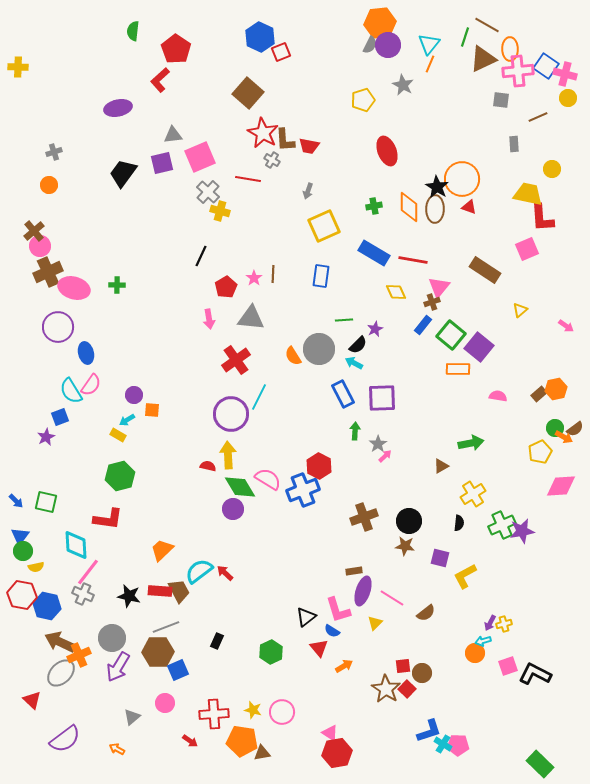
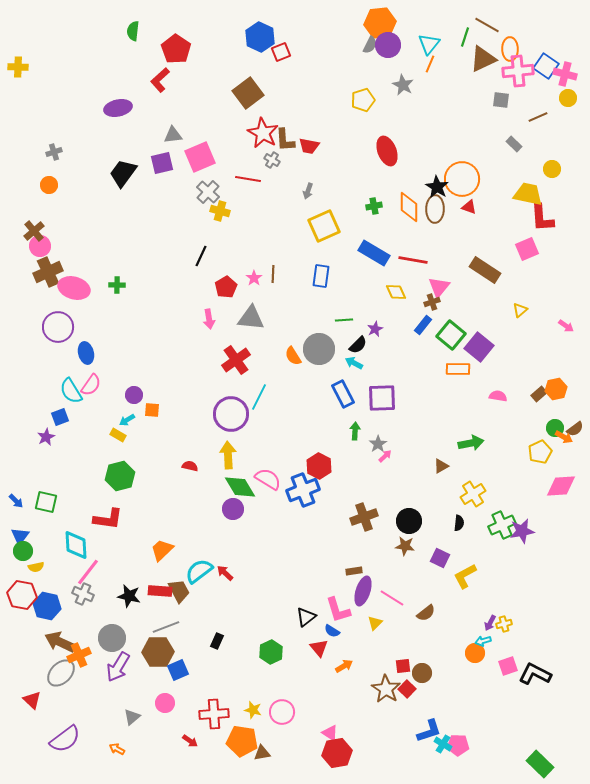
brown square at (248, 93): rotated 12 degrees clockwise
gray rectangle at (514, 144): rotated 42 degrees counterclockwise
red semicircle at (208, 466): moved 18 px left
purple square at (440, 558): rotated 12 degrees clockwise
